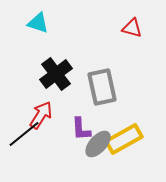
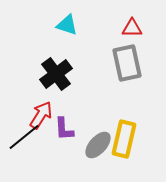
cyan triangle: moved 29 px right, 2 px down
red triangle: rotated 15 degrees counterclockwise
gray rectangle: moved 25 px right, 24 px up
purple L-shape: moved 17 px left
black line: moved 3 px down
yellow rectangle: rotated 48 degrees counterclockwise
gray ellipse: moved 1 px down
